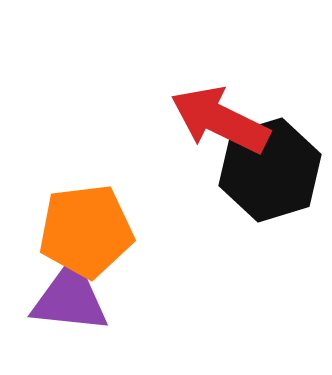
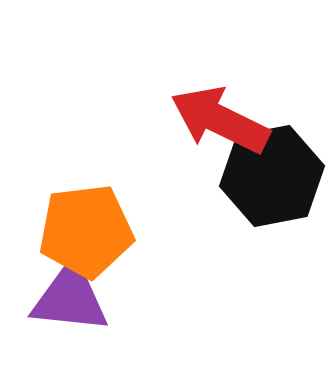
black hexagon: moved 2 px right, 6 px down; rotated 6 degrees clockwise
